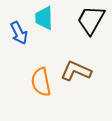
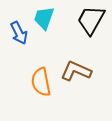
cyan trapezoid: rotated 20 degrees clockwise
